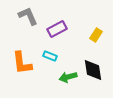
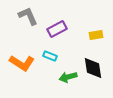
yellow rectangle: rotated 48 degrees clockwise
orange L-shape: rotated 50 degrees counterclockwise
black diamond: moved 2 px up
